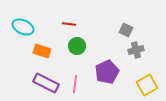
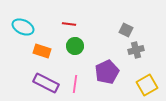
green circle: moved 2 px left
